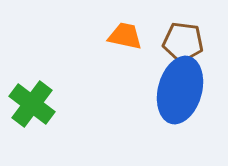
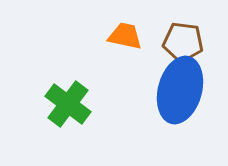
green cross: moved 36 px right
